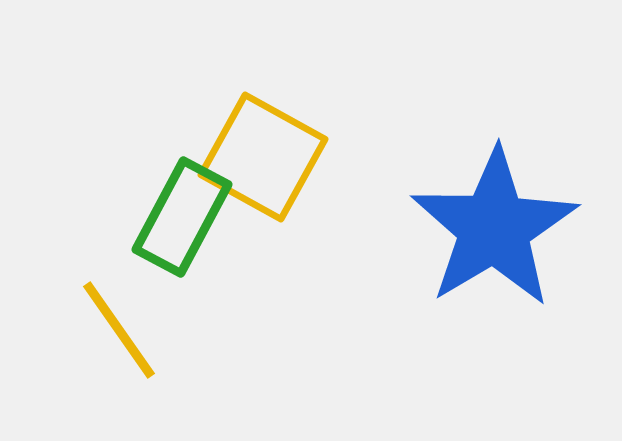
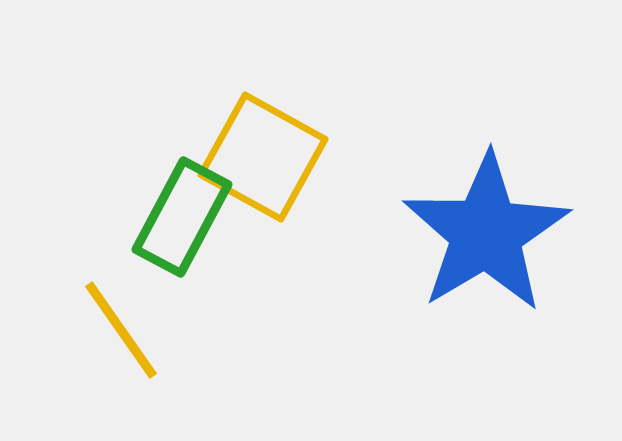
blue star: moved 8 px left, 5 px down
yellow line: moved 2 px right
